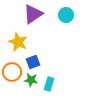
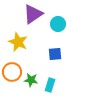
cyan circle: moved 8 px left, 9 px down
blue square: moved 22 px right, 8 px up; rotated 16 degrees clockwise
cyan rectangle: moved 1 px right, 1 px down
